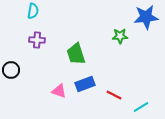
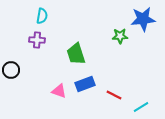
cyan semicircle: moved 9 px right, 5 px down
blue star: moved 3 px left, 2 px down
